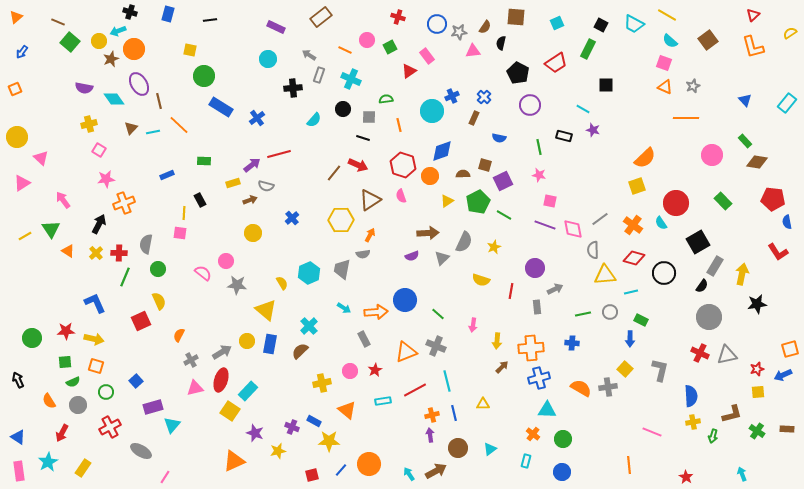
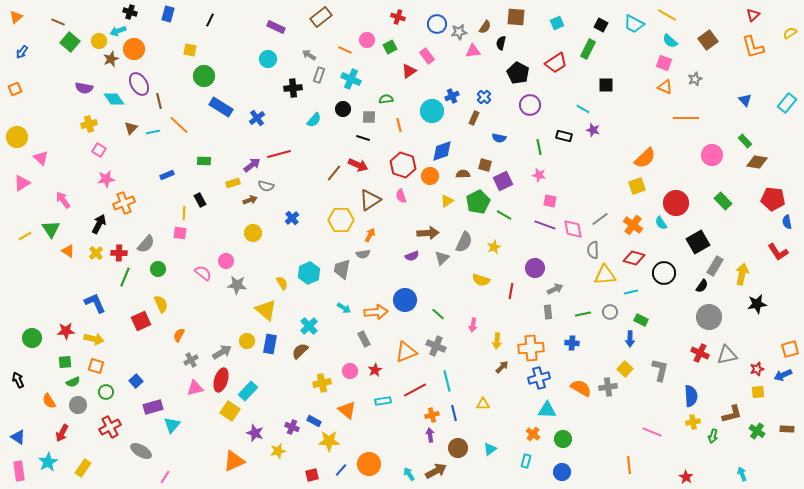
black line at (210, 20): rotated 56 degrees counterclockwise
gray star at (693, 86): moved 2 px right, 7 px up
gray semicircle at (146, 244): rotated 150 degrees counterclockwise
yellow semicircle at (159, 301): moved 2 px right, 3 px down
gray rectangle at (537, 307): moved 11 px right, 5 px down
